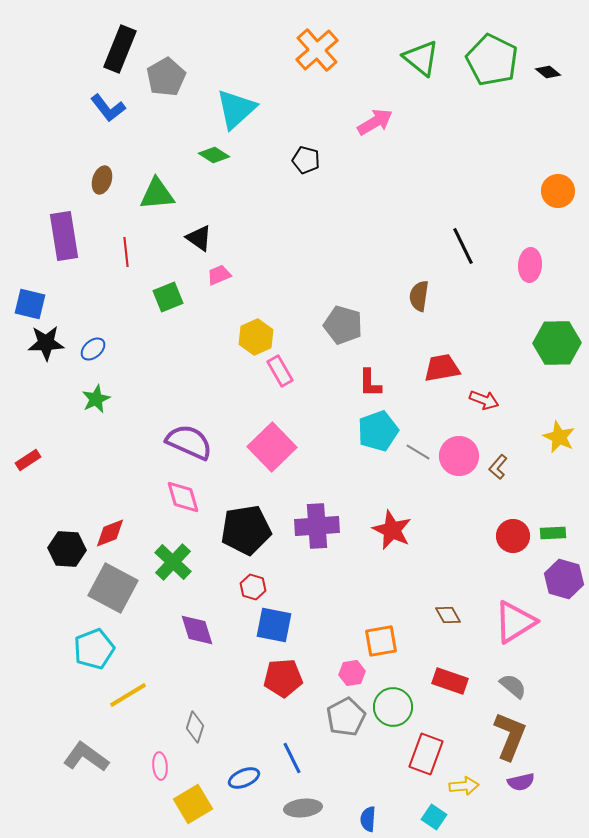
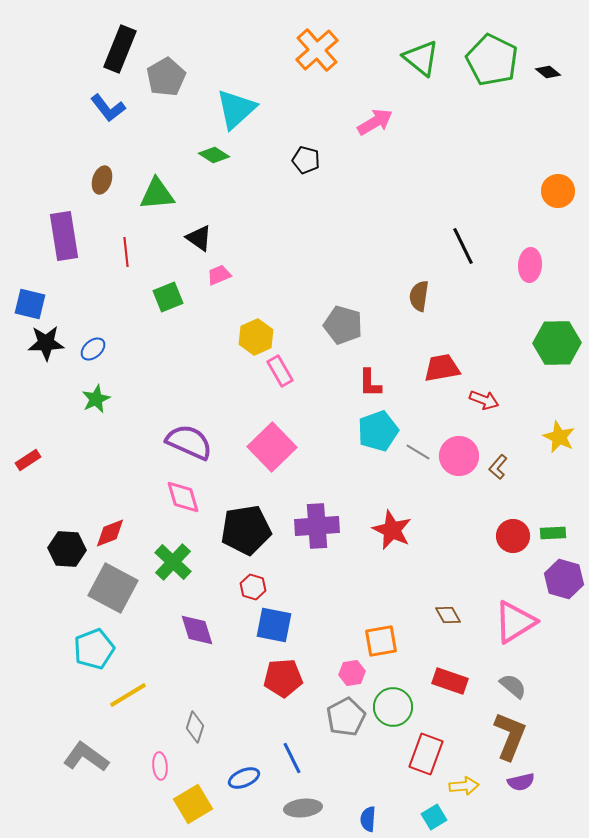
cyan square at (434, 817): rotated 25 degrees clockwise
